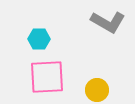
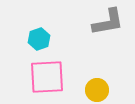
gray L-shape: rotated 40 degrees counterclockwise
cyan hexagon: rotated 20 degrees counterclockwise
